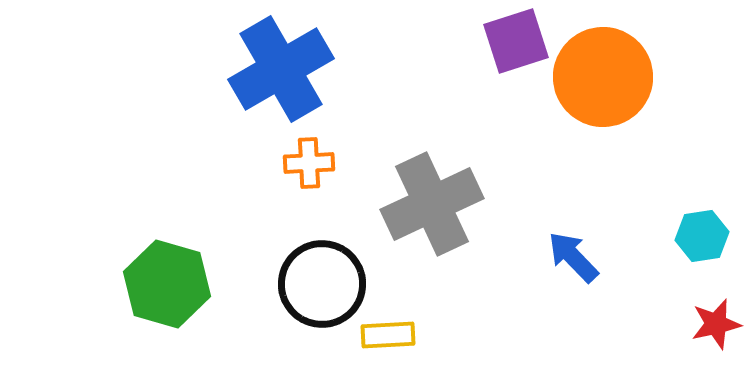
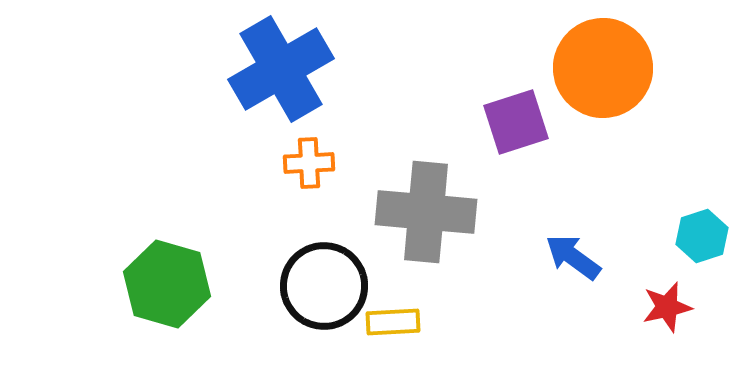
purple square: moved 81 px down
orange circle: moved 9 px up
gray cross: moved 6 px left, 8 px down; rotated 30 degrees clockwise
cyan hexagon: rotated 9 degrees counterclockwise
blue arrow: rotated 10 degrees counterclockwise
black circle: moved 2 px right, 2 px down
red star: moved 49 px left, 17 px up
yellow rectangle: moved 5 px right, 13 px up
